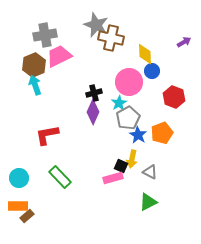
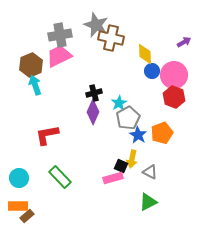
gray cross: moved 15 px right
brown hexagon: moved 3 px left
pink circle: moved 45 px right, 7 px up
